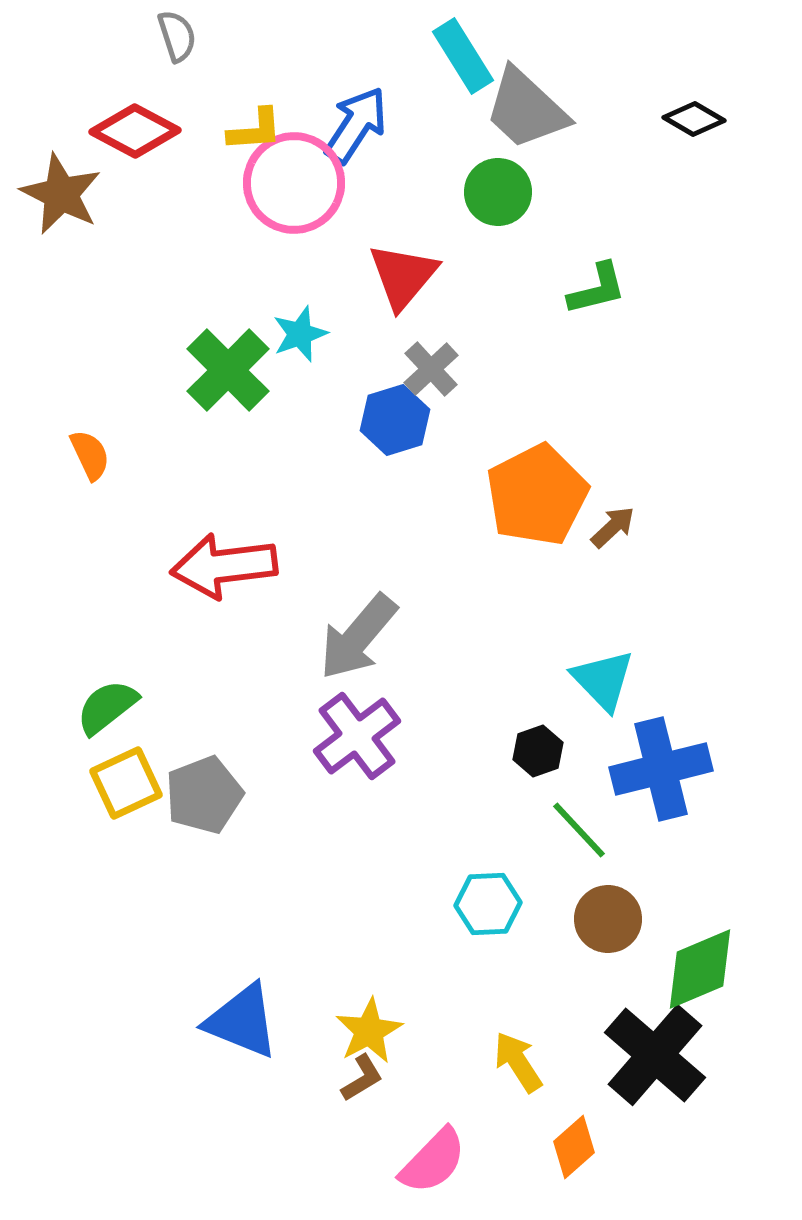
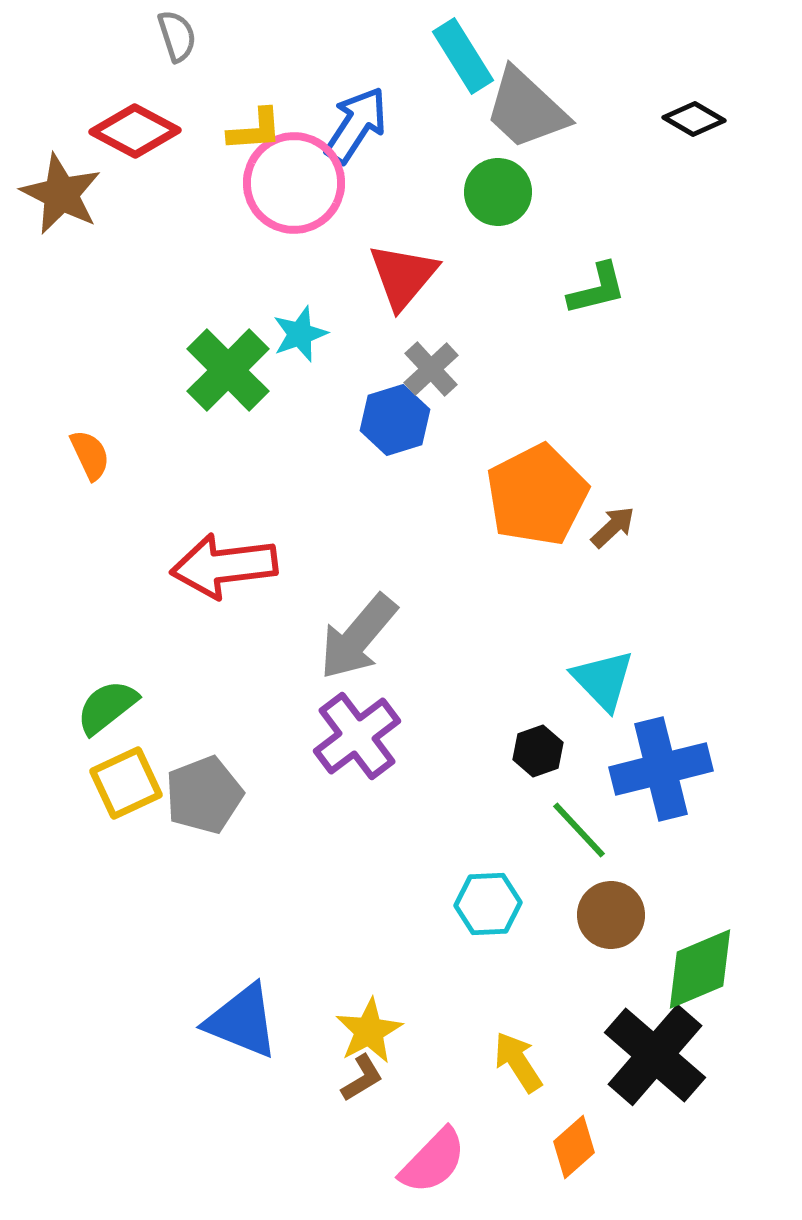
brown circle: moved 3 px right, 4 px up
